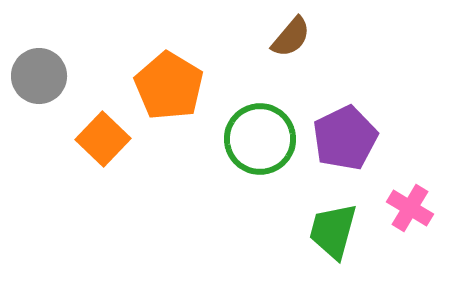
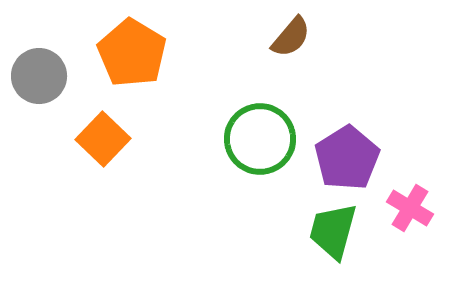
orange pentagon: moved 37 px left, 33 px up
purple pentagon: moved 2 px right, 20 px down; rotated 6 degrees counterclockwise
